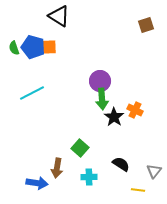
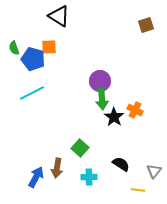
blue pentagon: moved 12 px down
blue arrow: moved 1 px left, 6 px up; rotated 70 degrees counterclockwise
